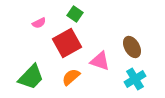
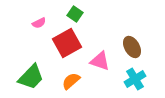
orange semicircle: moved 4 px down
